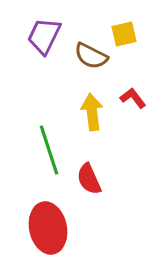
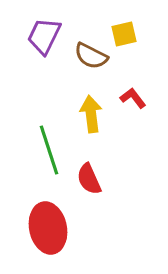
yellow arrow: moved 1 px left, 2 px down
